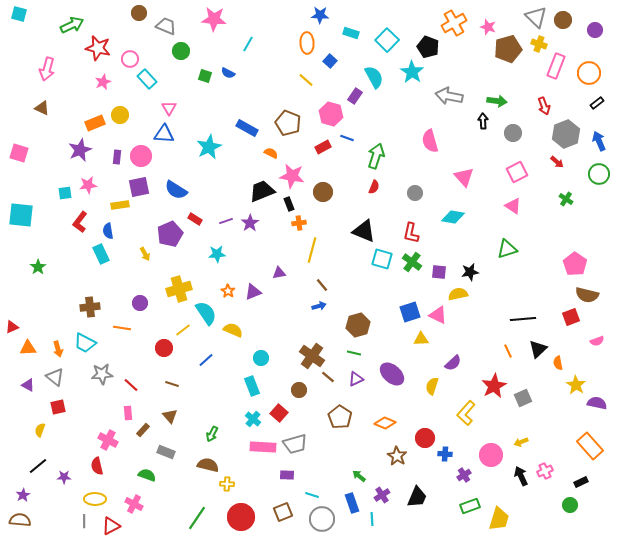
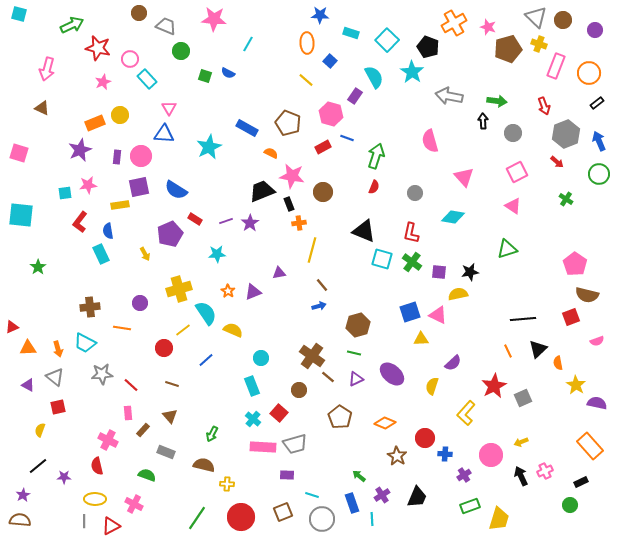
brown semicircle at (208, 465): moved 4 px left
